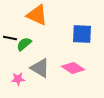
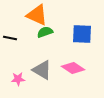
green semicircle: moved 21 px right, 12 px up; rotated 21 degrees clockwise
gray triangle: moved 2 px right, 2 px down
